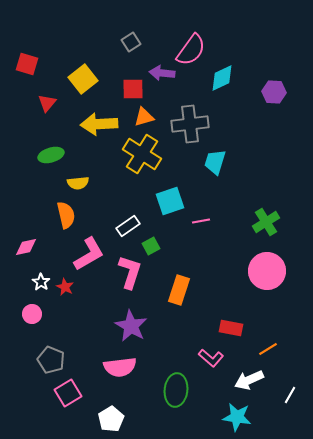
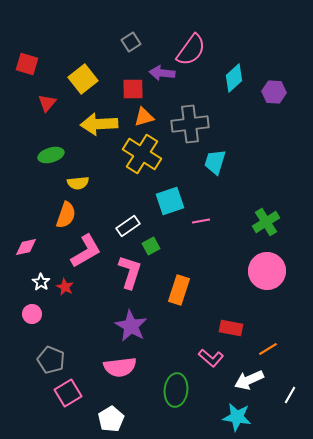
cyan diamond at (222, 78): moved 12 px right; rotated 16 degrees counterclockwise
orange semicircle at (66, 215): rotated 32 degrees clockwise
pink L-shape at (89, 254): moved 3 px left, 3 px up
